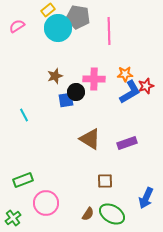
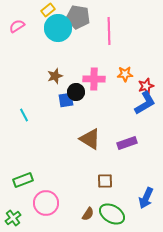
blue L-shape: moved 15 px right, 11 px down
